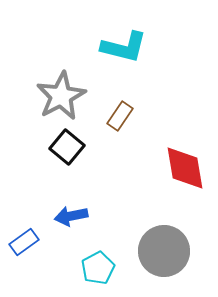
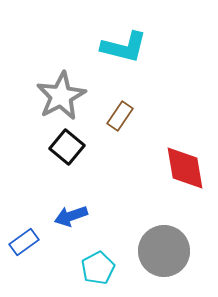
blue arrow: rotated 8 degrees counterclockwise
